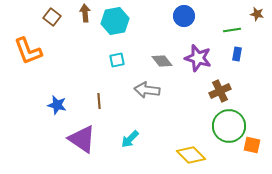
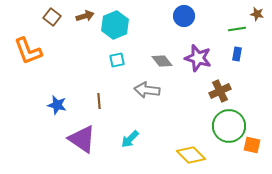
brown arrow: moved 3 px down; rotated 78 degrees clockwise
cyan hexagon: moved 4 px down; rotated 12 degrees counterclockwise
green line: moved 5 px right, 1 px up
